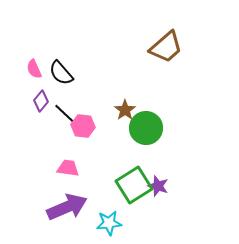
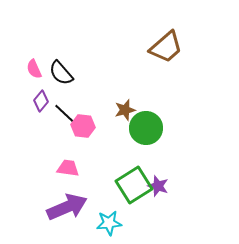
brown star: rotated 20 degrees clockwise
